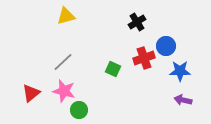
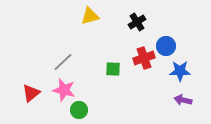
yellow triangle: moved 24 px right
green square: rotated 21 degrees counterclockwise
pink star: moved 1 px up
